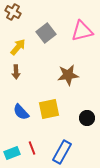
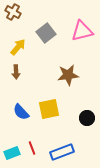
blue rectangle: rotated 40 degrees clockwise
